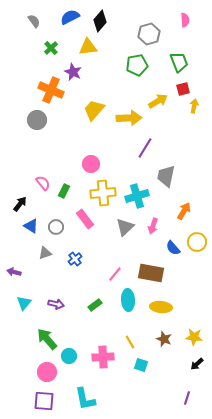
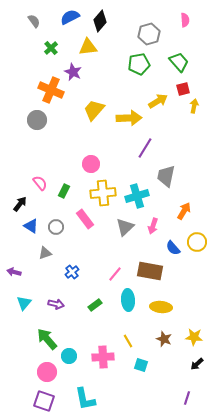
green trapezoid at (179, 62): rotated 20 degrees counterclockwise
green pentagon at (137, 65): moved 2 px right, 1 px up
pink semicircle at (43, 183): moved 3 px left
blue cross at (75, 259): moved 3 px left, 13 px down
brown rectangle at (151, 273): moved 1 px left, 2 px up
yellow line at (130, 342): moved 2 px left, 1 px up
purple square at (44, 401): rotated 15 degrees clockwise
